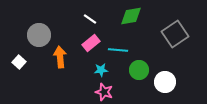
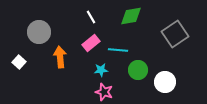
white line: moved 1 px right, 2 px up; rotated 24 degrees clockwise
gray circle: moved 3 px up
green circle: moved 1 px left
